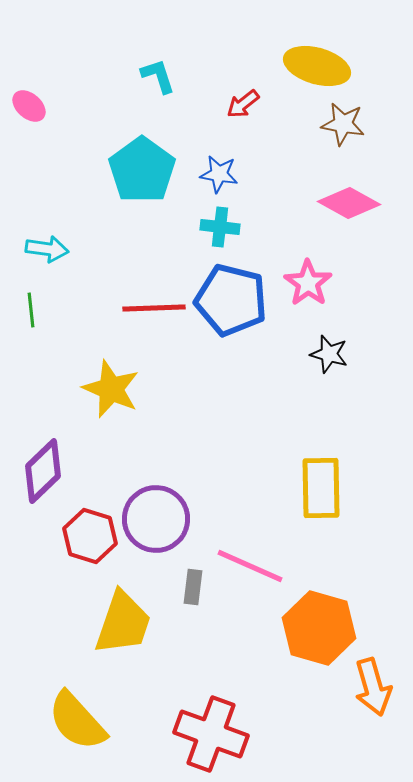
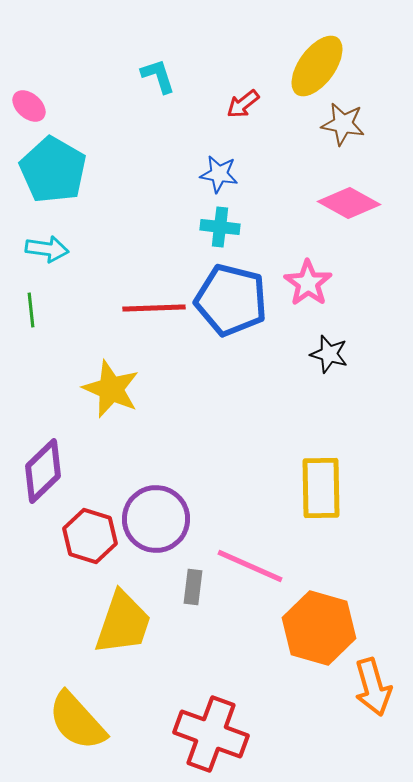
yellow ellipse: rotated 70 degrees counterclockwise
cyan pentagon: moved 89 px left; rotated 6 degrees counterclockwise
